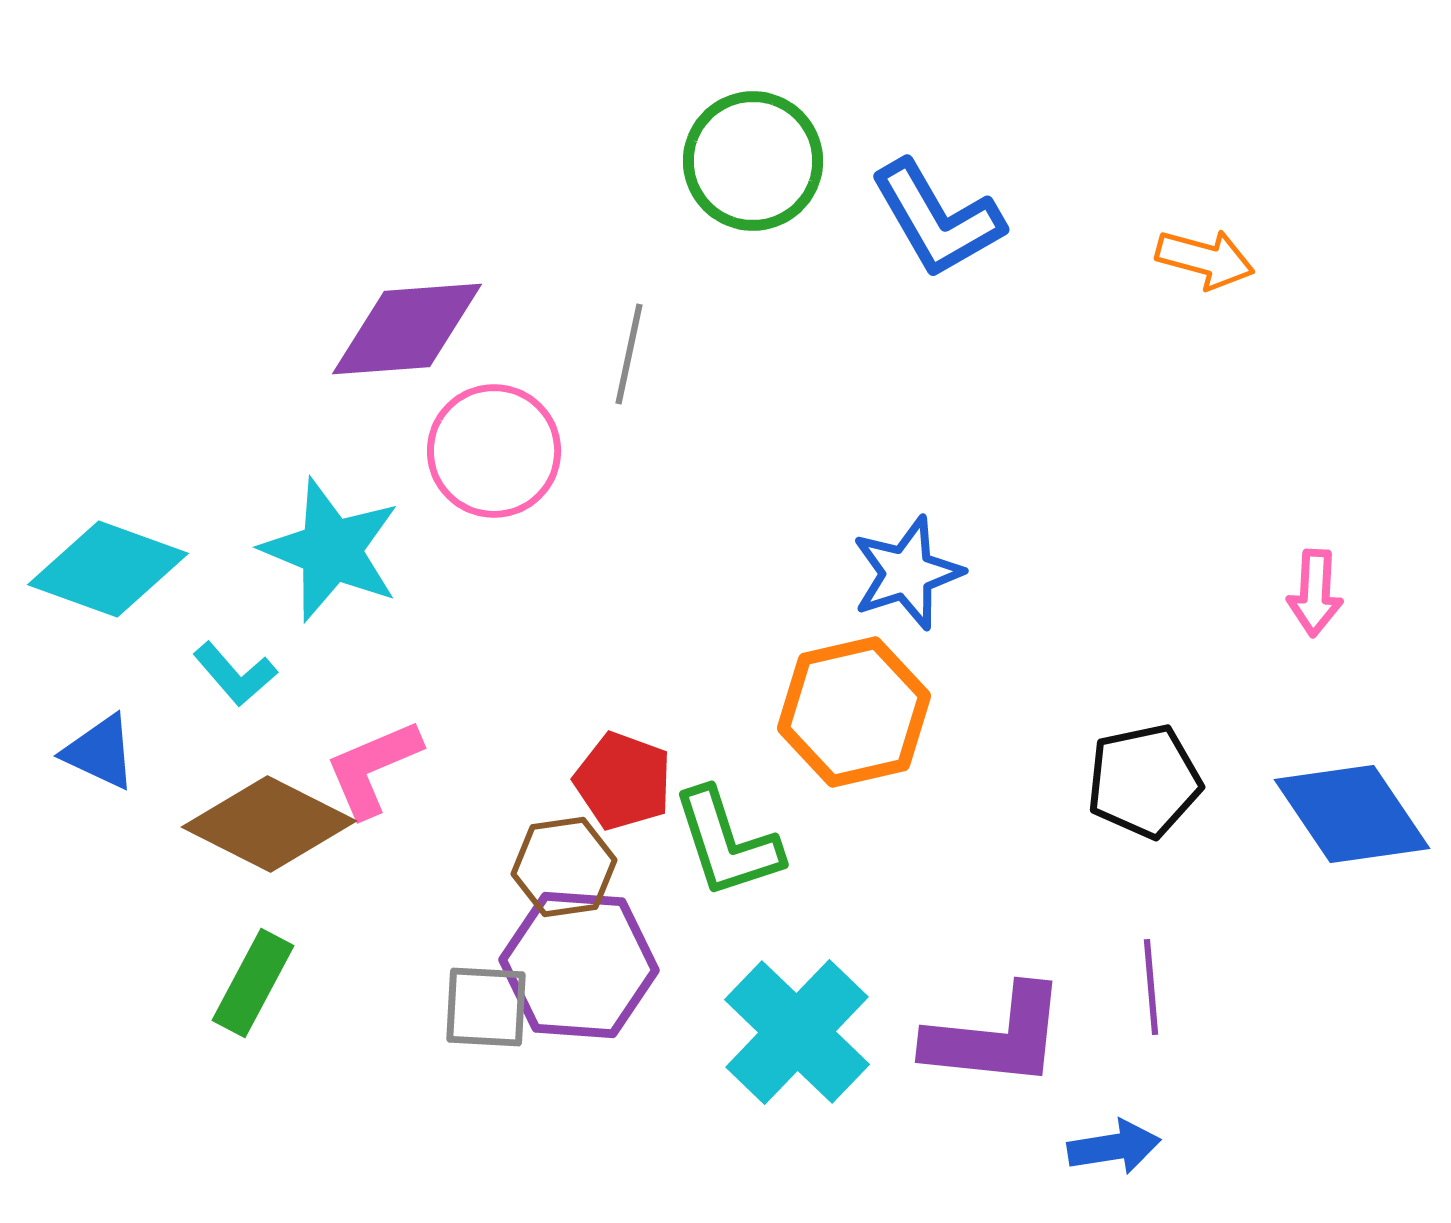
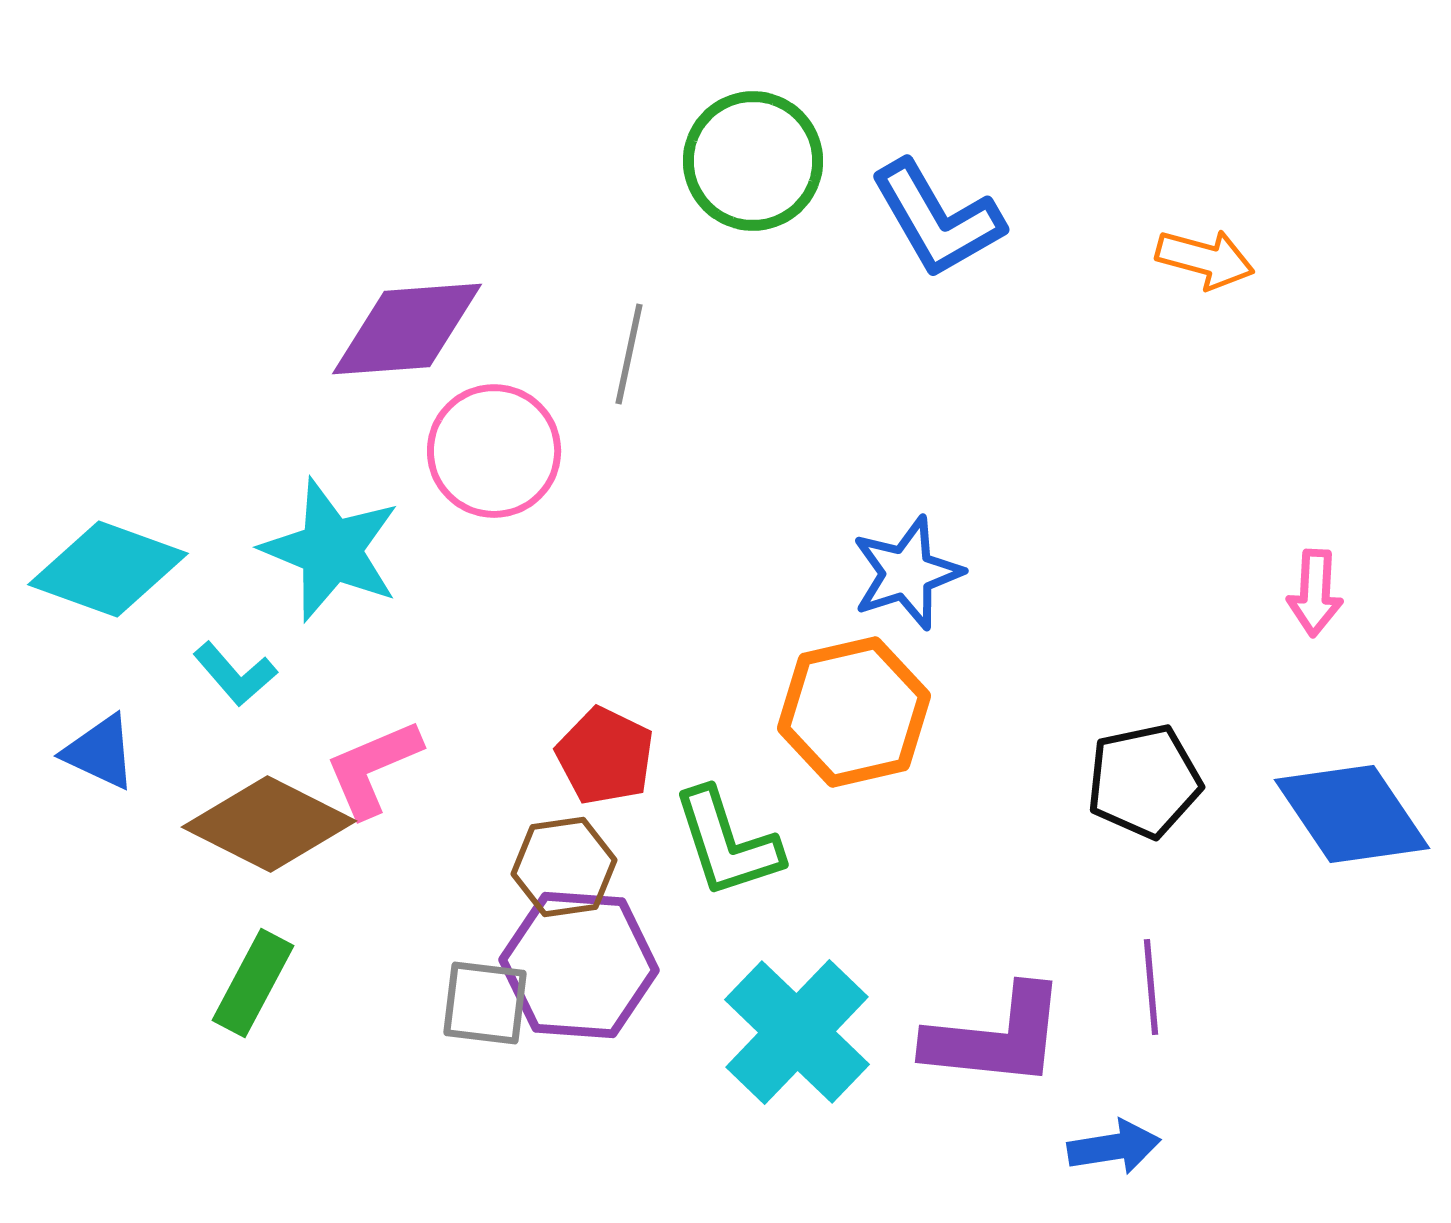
red pentagon: moved 18 px left, 25 px up; rotated 6 degrees clockwise
gray square: moved 1 px left, 4 px up; rotated 4 degrees clockwise
